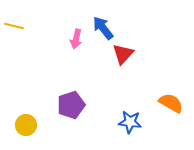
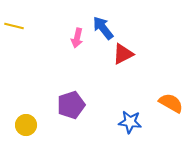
pink arrow: moved 1 px right, 1 px up
red triangle: rotated 20 degrees clockwise
